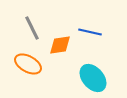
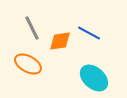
blue line: moved 1 px left, 1 px down; rotated 15 degrees clockwise
orange diamond: moved 4 px up
cyan ellipse: moved 1 px right; rotated 8 degrees counterclockwise
